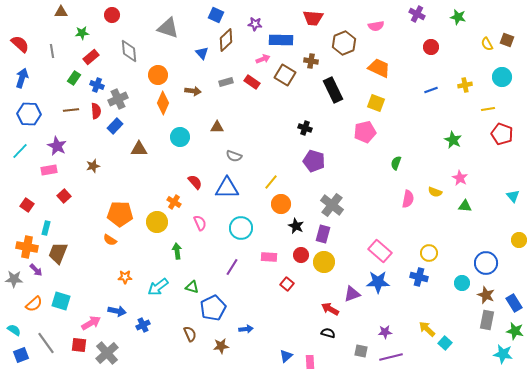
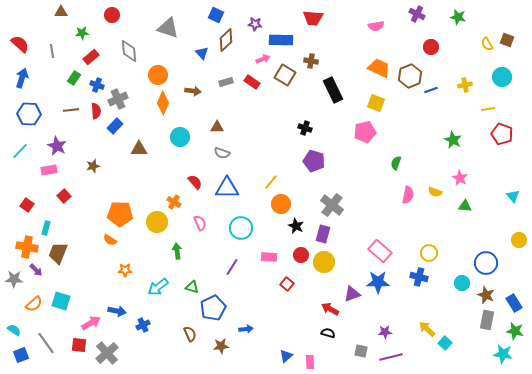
brown hexagon at (344, 43): moved 66 px right, 33 px down
gray semicircle at (234, 156): moved 12 px left, 3 px up
pink semicircle at (408, 199): moved 4 px up
orange star at (125, 277): moved 7 px up
